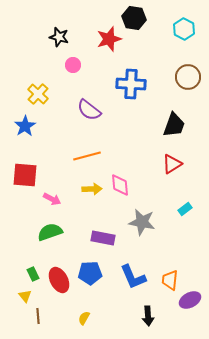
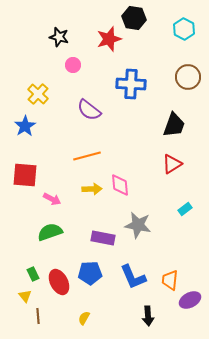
gray star: moved 4 px left, 3 px down
red ellipse: moved 2 px down
